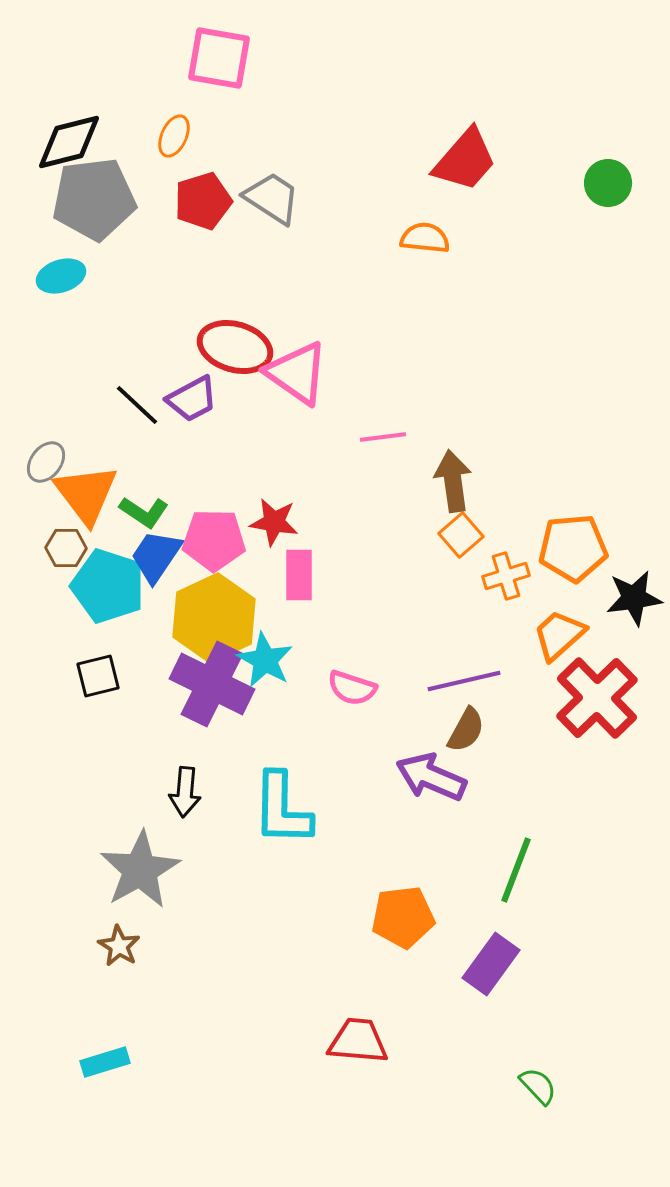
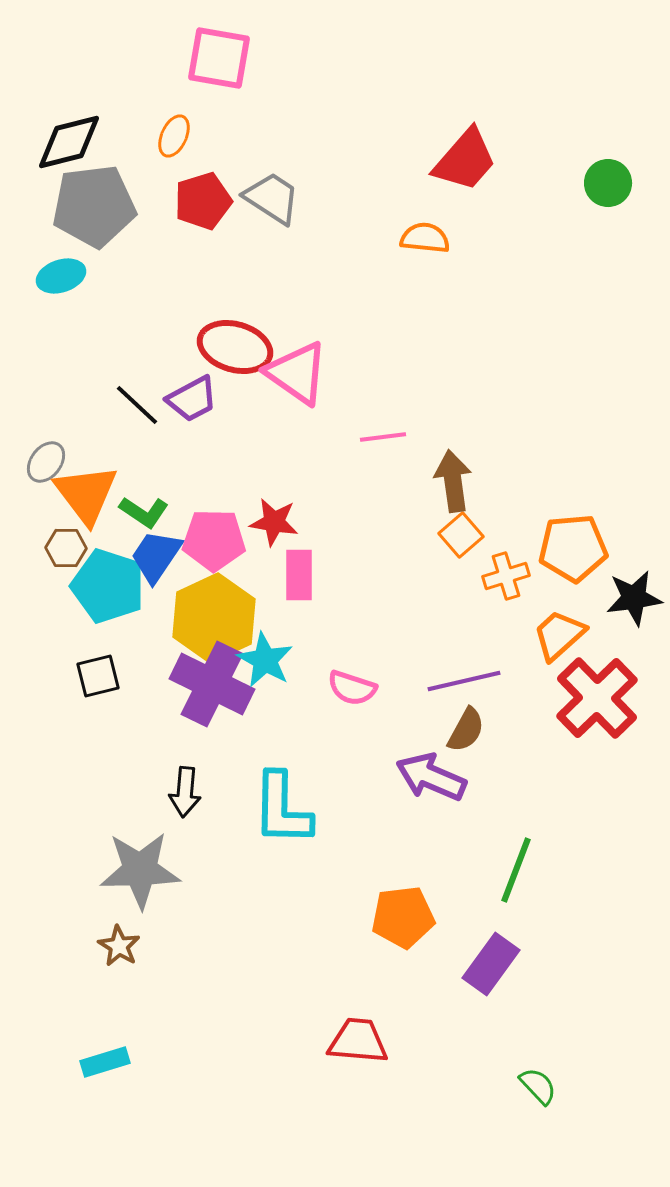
gray pentagon at (94, 199): moved 7 px down
gray star at (140, 870): rotated 28 degrees clockwise
